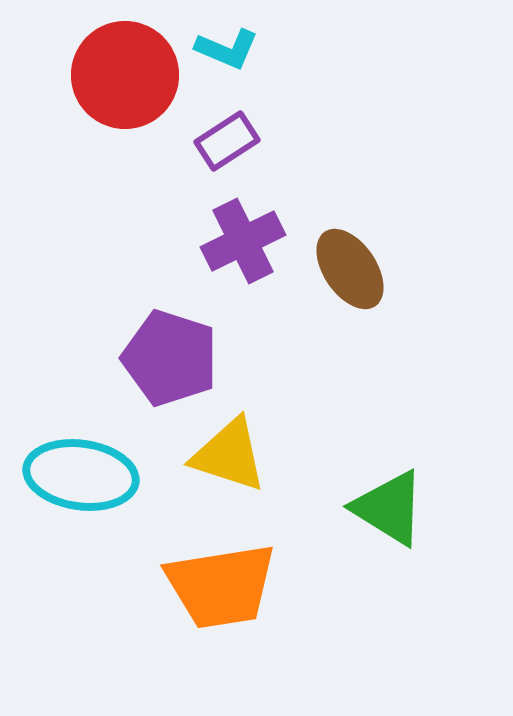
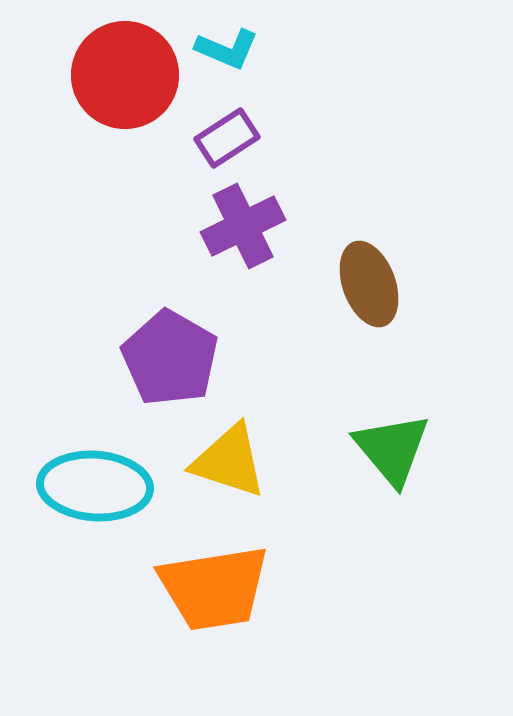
purple rectangle: moved 3 px up
purple cross: moved 15 px up
brown ellipse: moved 19 px right, 15 px down; rotated 14 degrees clockwise
purple pentagon: rotated 12 degrees clockwise
yellow triangle: moved 6 px down
cyan ellipse: moved 14 px right, 11 px down; rotated 4 degrees counterclockwise
green triangle: moved 3 px right, 59 px up; rotated 18 degrees clockwise
orange trapezoid: moved 7 px left, 2 px down
